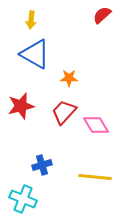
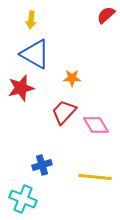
red semicircle: moved 4 px right
orange star: moved 3 px right
red star: moved 18 px up
